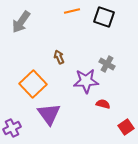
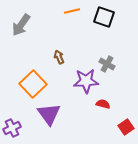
gray arrow: moved 3 px down
